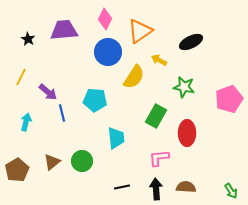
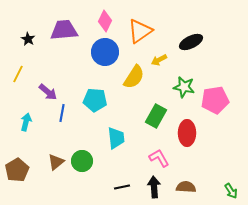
pink diamond: moved 2 px down
blue circle: moved 3 px left
yellow arrow: rotated 56 degrees counterclockwise
yellow line: moved 3 px left, 3 px up
pink pentagon: moved 14 px left, 1 px down; rotated 12 degrees clockwise
blue line: rotated 24 degrees clockwise
pink L-shape: rotated 65 degrees clockwise
brown triangle: moved 4 px right
black arrow: moved 2 px left, 2 px up
